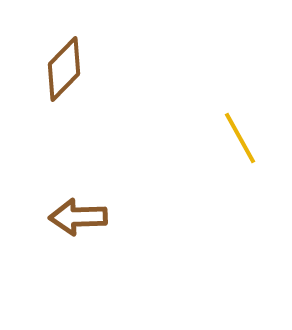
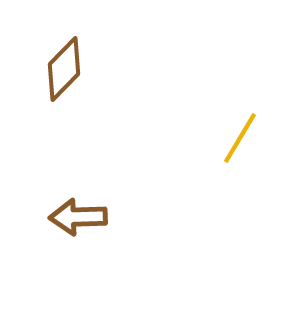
yellow line: rotated 60 degrees clockwise
